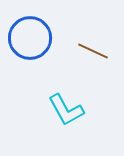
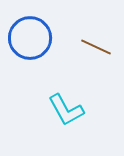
brown line: moved 3 px right, 4 px up
